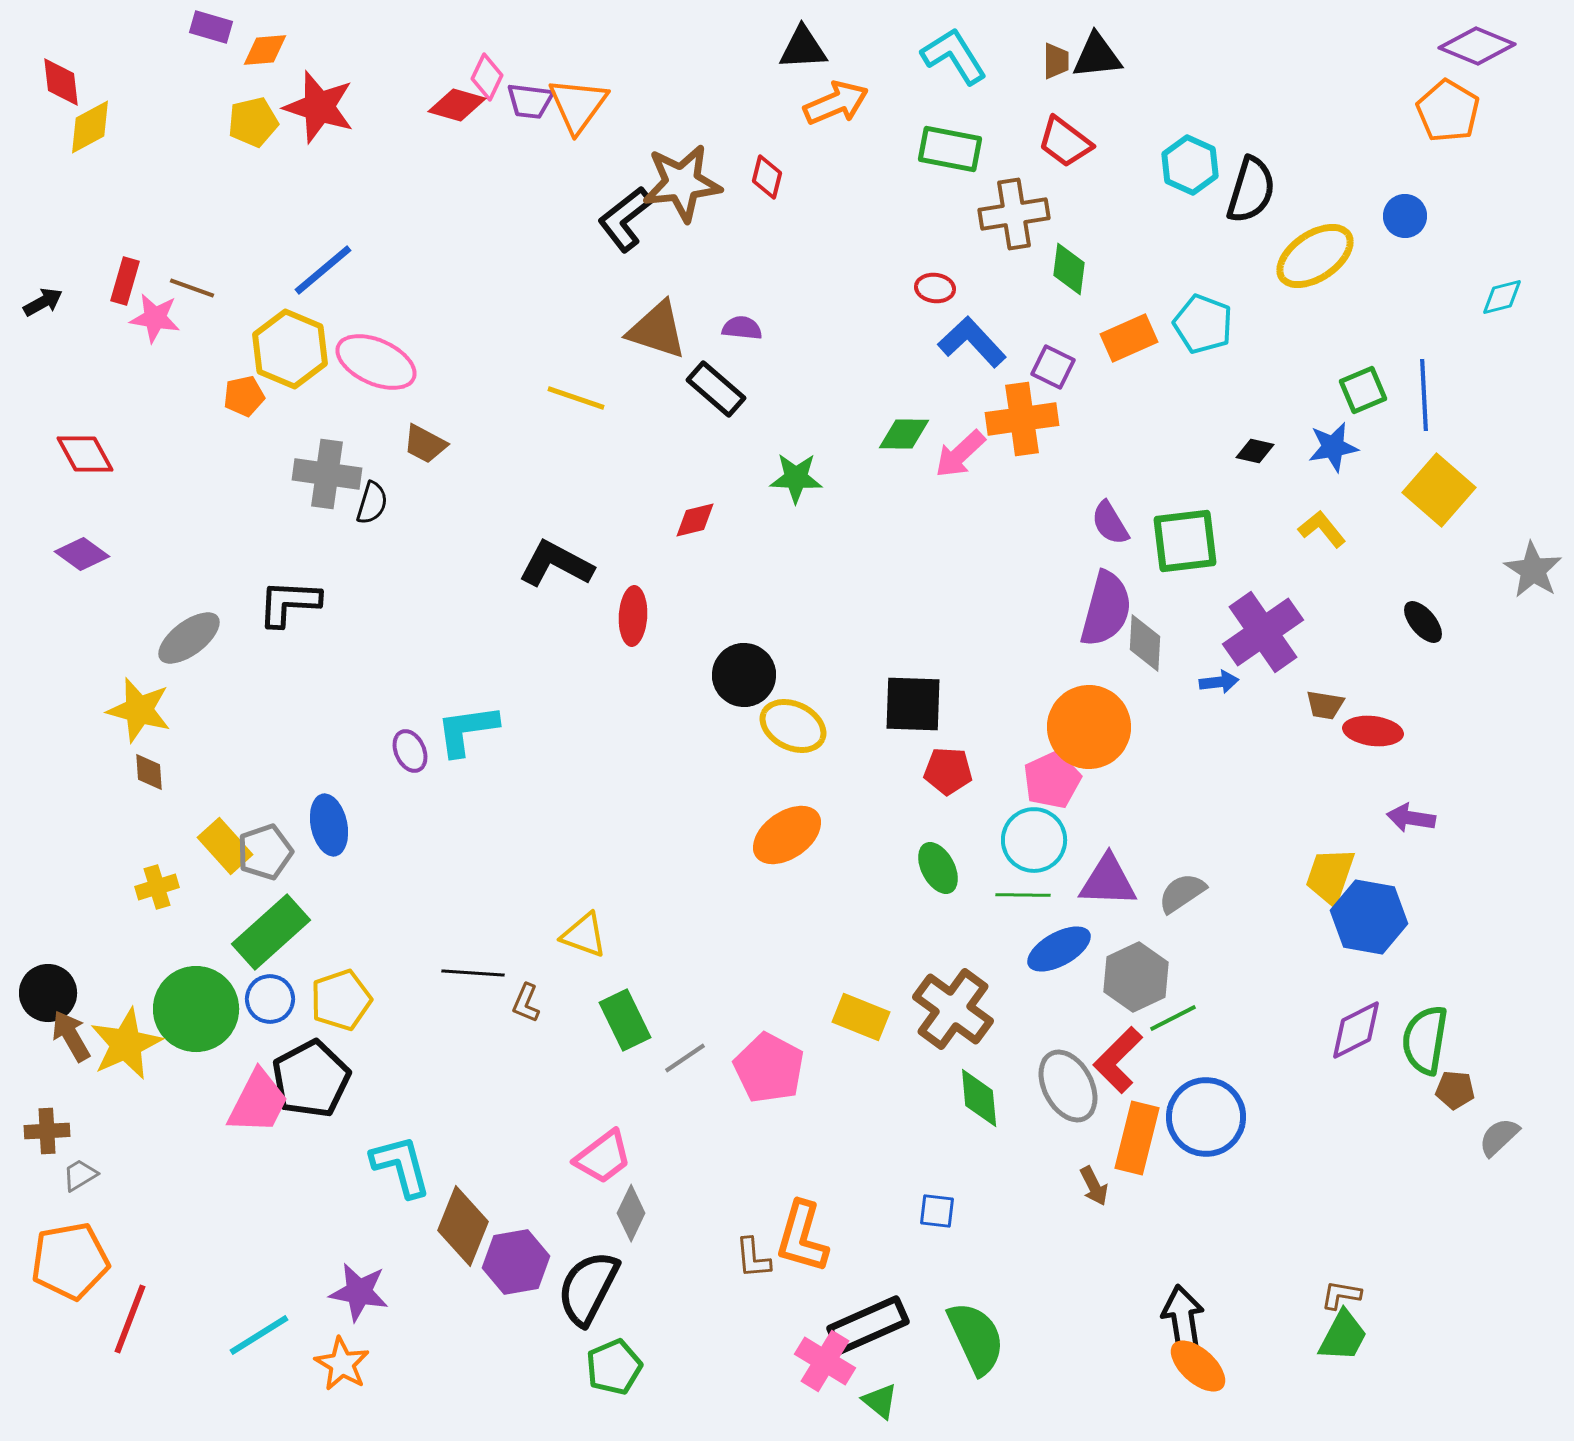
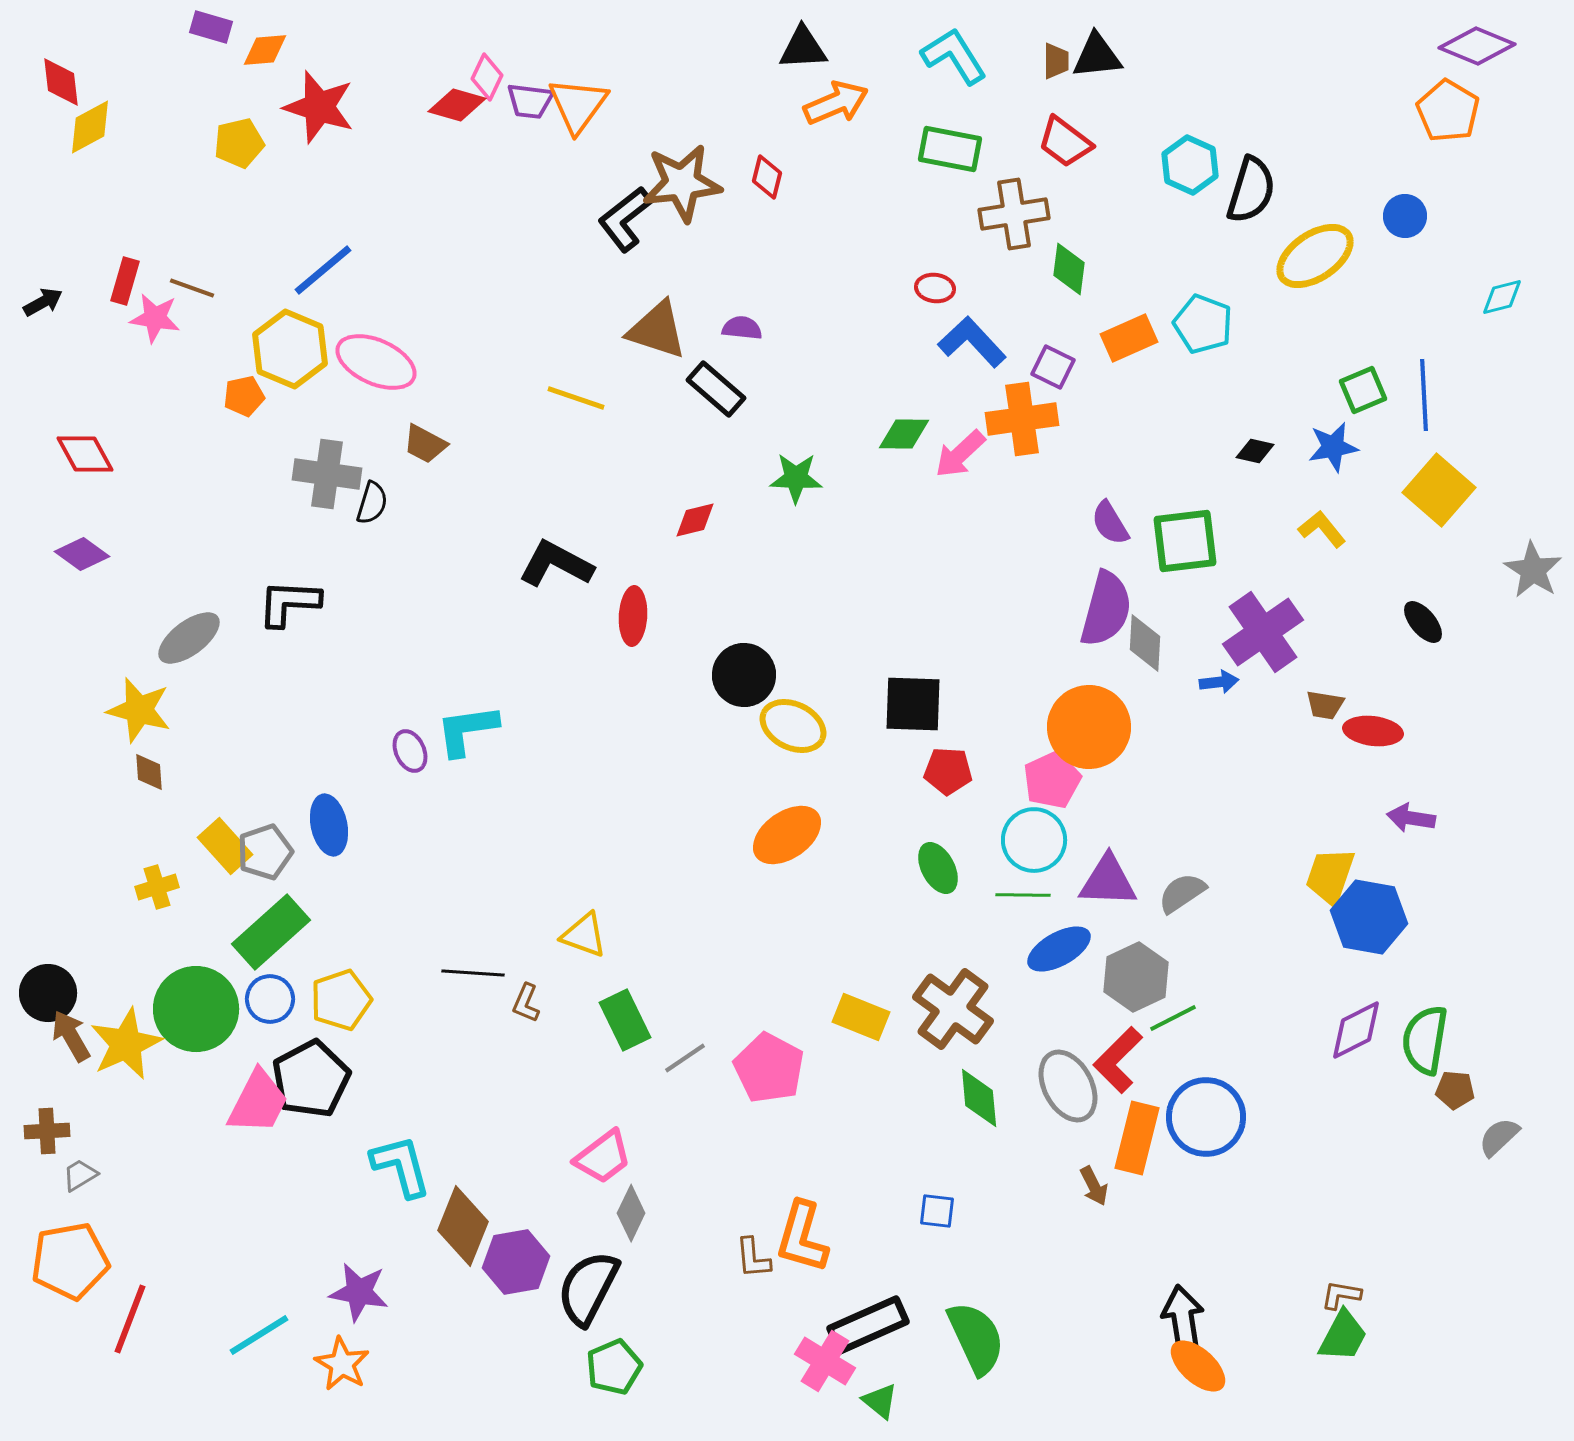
yellow pentagon at (253, 122): moved 14 px left, 21 px down
